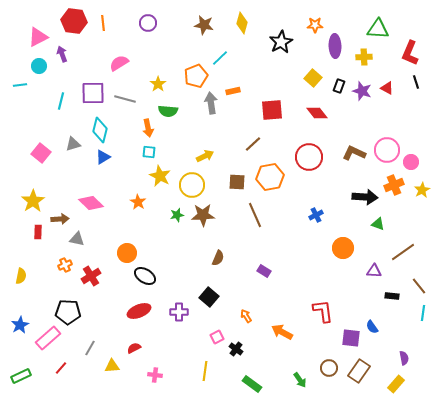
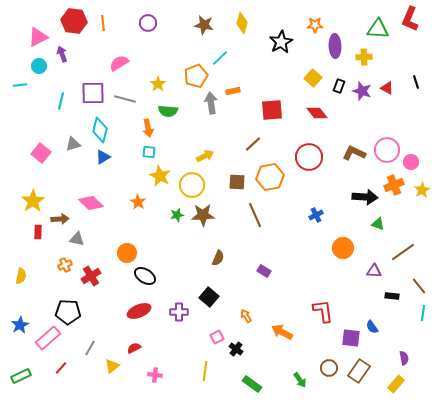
red L-shape at (410, 53): moved 34 px up
yellow triangle at (112, 366): rotated 35 degrees counterclockwise
